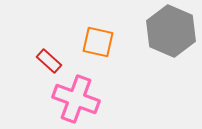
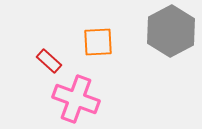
gray hexagon: rotated 9 degrees clockwise
orange square: rotated 16 degrees counterclockwise
